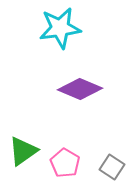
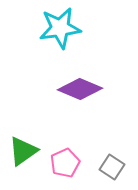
pink pentagon: rotated 16 degrees clockwise
